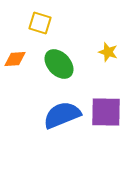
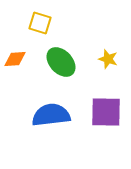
yellow star: moved 7 px down
green ellipse: moved 2 px right, 2 px up
blue semicircle: moved 11 px left; rotated 15 degrees clockwise
